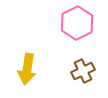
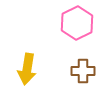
brown cross: rotated 25 degrees clockwise
